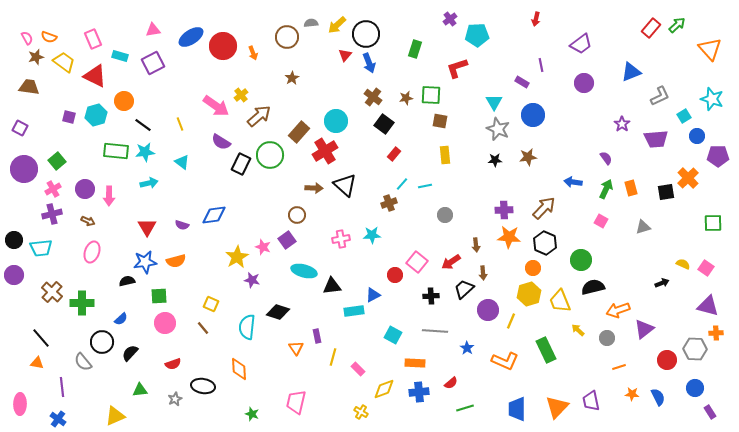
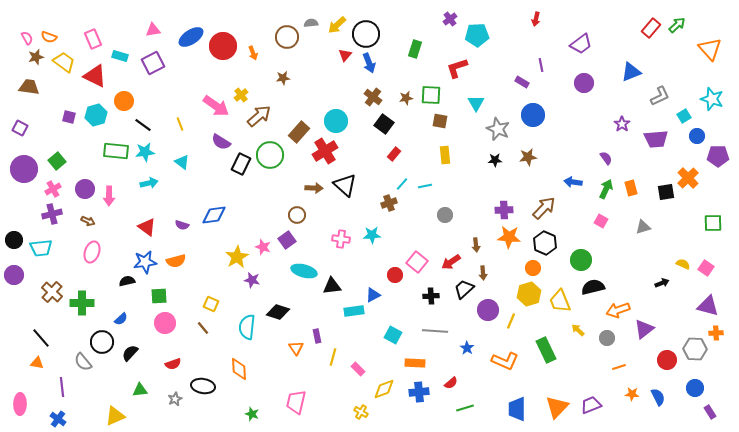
brown star at (292, 78): moved 9 px left; rotated 24 degrees clockwise
cyan triangle at (494, 102): moved 18 px left, 1 px down
red triangle at (147, 227): rotated 24 degrees counterclockwise
pink cross at (341, 239): rotated 18 degrees clockwise
purple trapezoid at (591, 401): moved 4 px down; rotated 80 degrees clockwise
